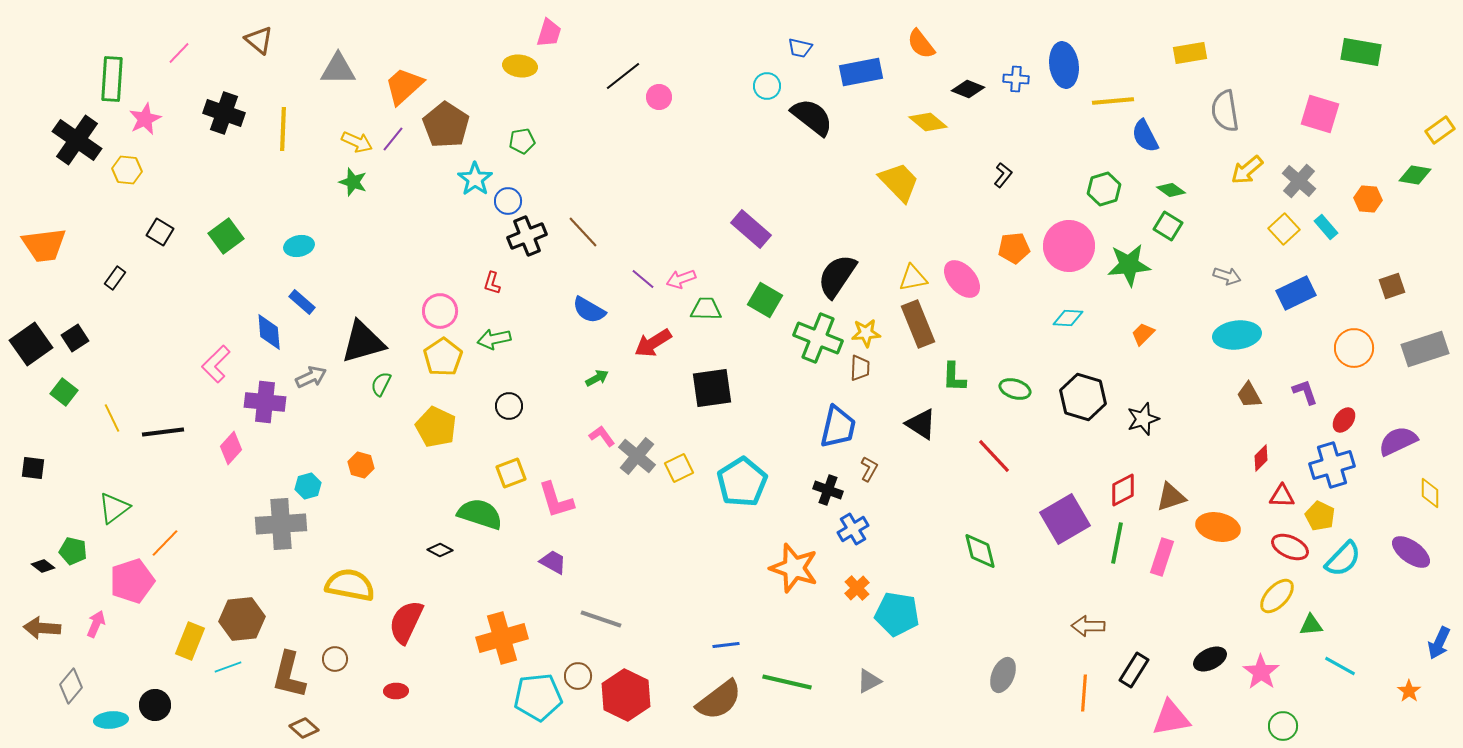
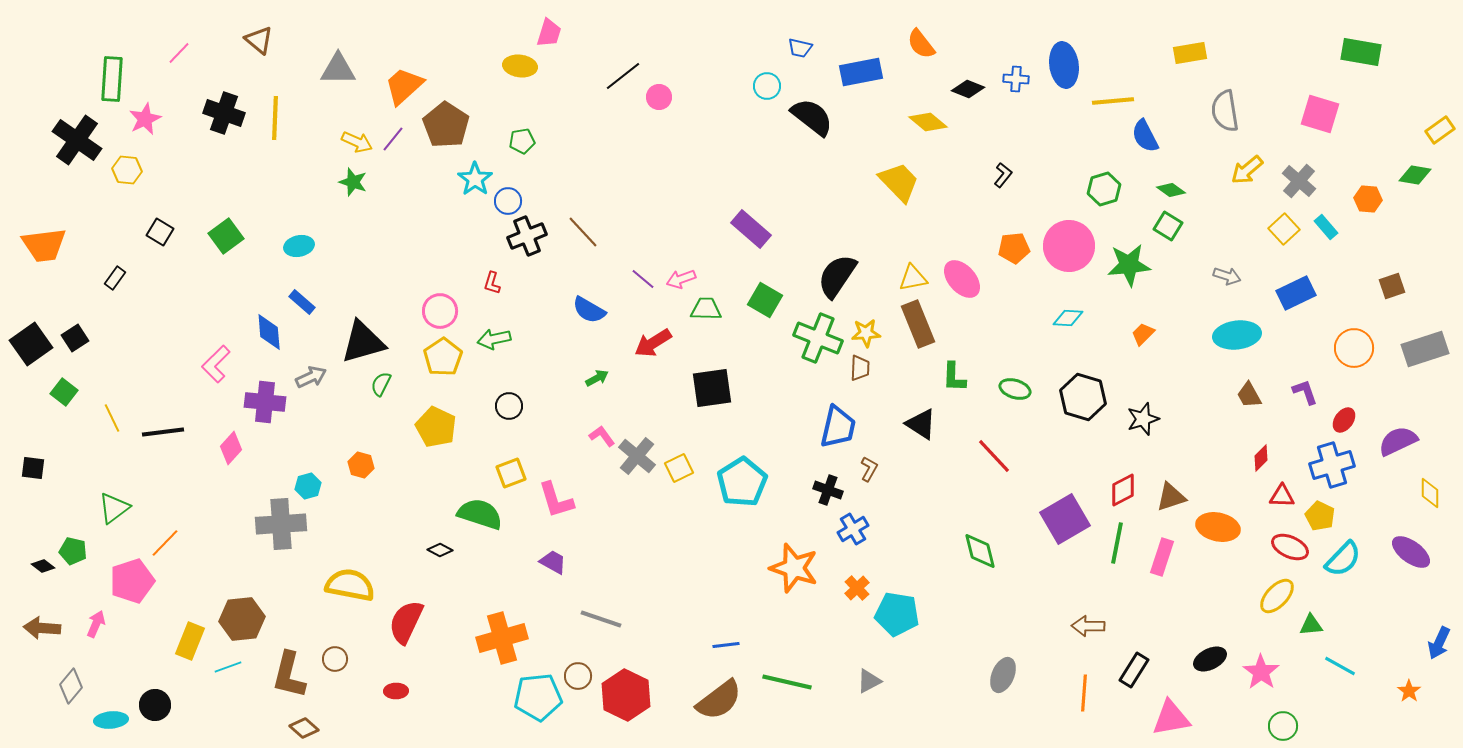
yellow line at (283, 129): moved 8 px left, 11 px up
